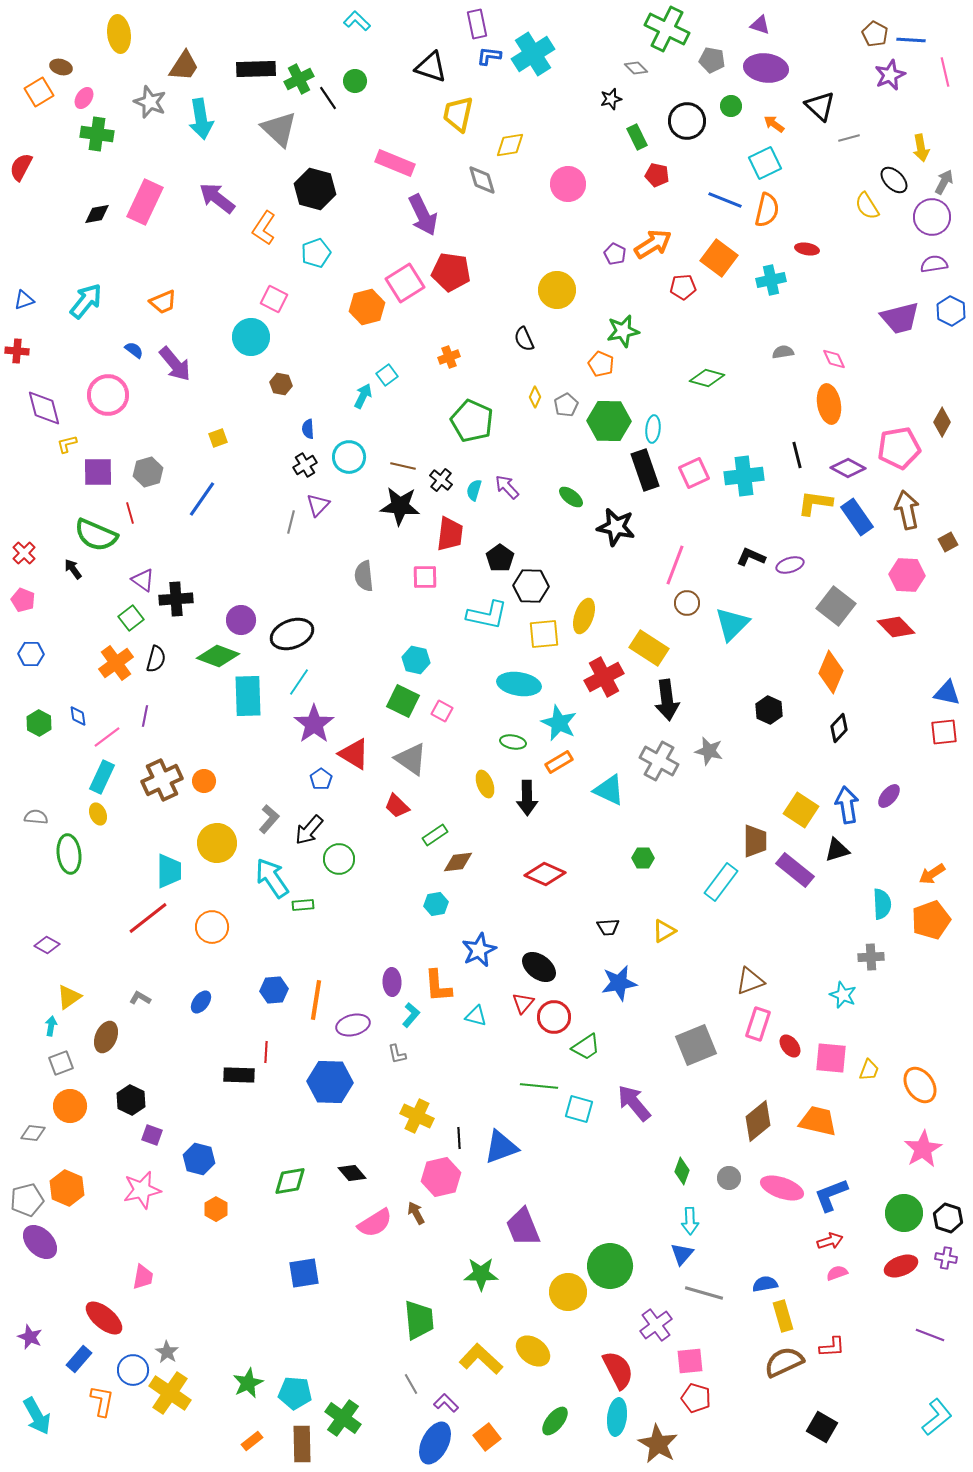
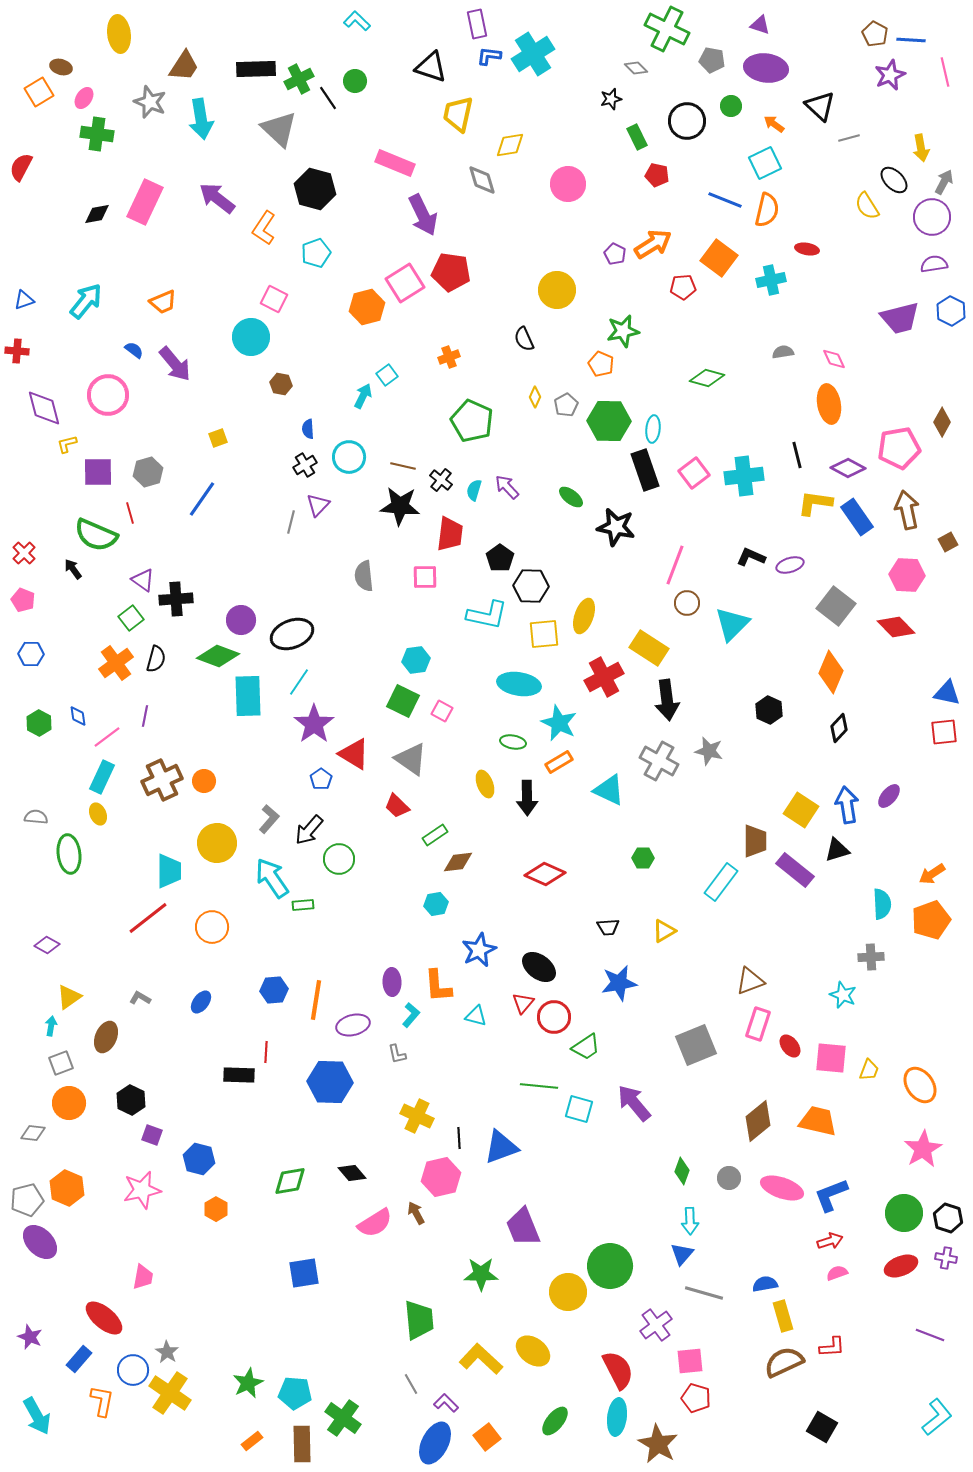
pink square at (694, 473): rotated 12 degrees counterclockwise
cyan hexagon at (416, 660): rotated 20 degrees counterclockwise
orange circle at (70, 1106): moved 1 px left, 3 px up
